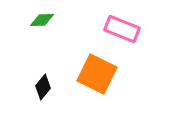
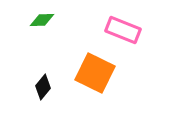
pink rectangle: moved 1 px right, 1 px down
orange square: moved 2 px left, 1 px up
